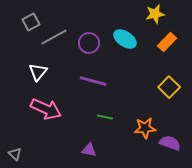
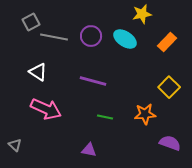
yellow star: moved 13 px left
gray line: rotated 40 degrees clockwise
purple circle: moved 2 px right, 7 px up
white triangle: rotated 36 degrees counterclockwise
orange star: moved 14 px up
gray triangle: moved 9 px up
